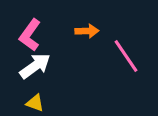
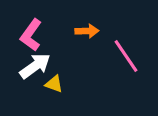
pink L-shape: moved 1 px right
yellow triangle: moved 19 px right, 19 px up
